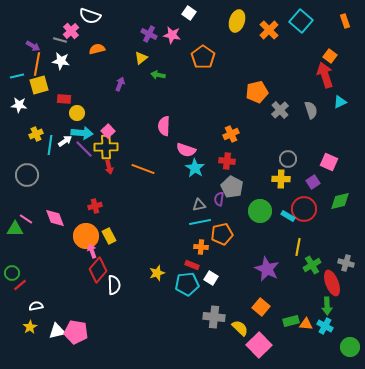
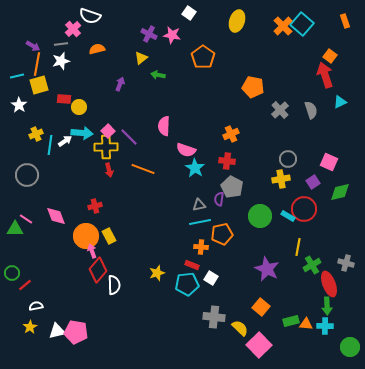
cyan square at (301, 21): moved 1 px right, 3 px down
orange cross at (269, 30): moved 14 px right, 4 px up
pink cross at (71, 31): moved 2 px right, 2 px up
gray line at (60, 40): moved 1 px right, 4 px down; rotated 24 degrees counterclockwise
white star at (61, 61): rotated 24 degrees counterclockwise
orange pentagon at (257, 92): moved 4 px left, 5 px up; rotated 25 degrees clockwise
white star at (19, 105): rotated 28 degrees clockwise
yellow circle at (77, 113): moved 2 px right, 6 px up
purple line at (84, 149): moved 45 px right, 12 px up
red arrow at (109, 167): moved 3 px down
yellow cross at (281, 179): rotated 12 degrees counterclockwise
green diamond at (340, 201): moved 9 px up
green circle at (260, 211): moved 5 px down
pink diamond at (55, 218): moved 1 px right, 2 px up
red ellipse at (332, 283): moved 3 px left, 1 px down
red line at (20, 285): moved 5 px right
cyan cross at (325, 326): rotated 28 degrees counterclockwise
